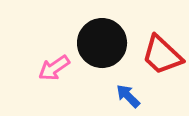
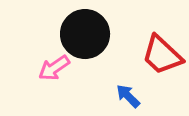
black circle: moved 17 px left, 9 px up
